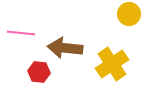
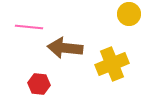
pink line: moved 8 px right, 6 px up
yellow cross: rotated 12 degrees clockwise
red hexagon: moved 12 px down
